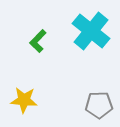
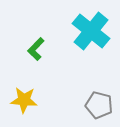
green L-shape: moved 2 px left, 8 px down
gray pentagon: rotated 16 degrees clockwise
